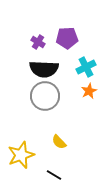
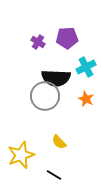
black semicircle: moved 12 px right, 9 px down
orange star: moved 3 px left, 8 px down; rotated 21 degrees counterclockwise
